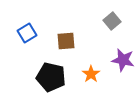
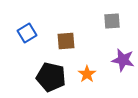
gray square: rotated 36 degrees clockwise
orange star: moved 4 px left
